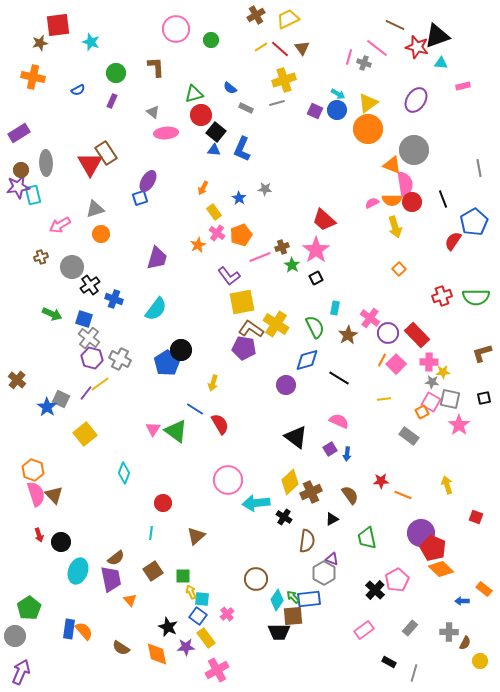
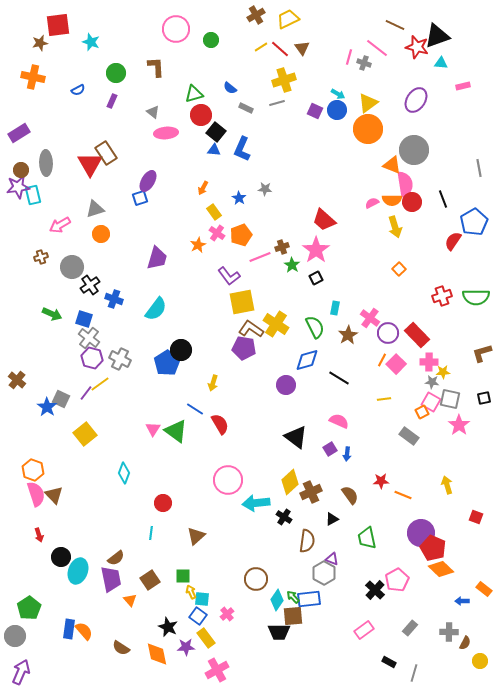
black circle at (61, 542): moved 15 px down
brown square at (153, 571): moved 3 px left, 9 px down
